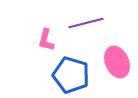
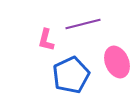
purple line: moved 3 px left, 1 px down
blue pentagon: rotated 30 degrees clockwise
